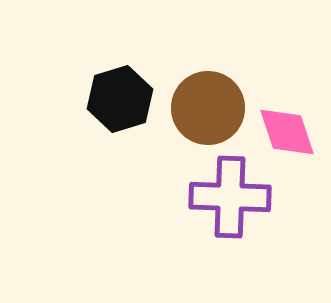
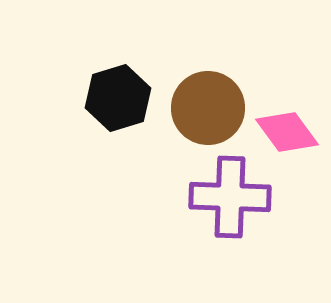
black hexagon: moved 2 px left, 1 px up
pink diamond: rotated 18 degrees counterclockwise
